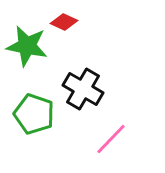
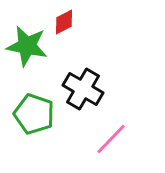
red diamond: rotated 52 degrees counterclockwise
